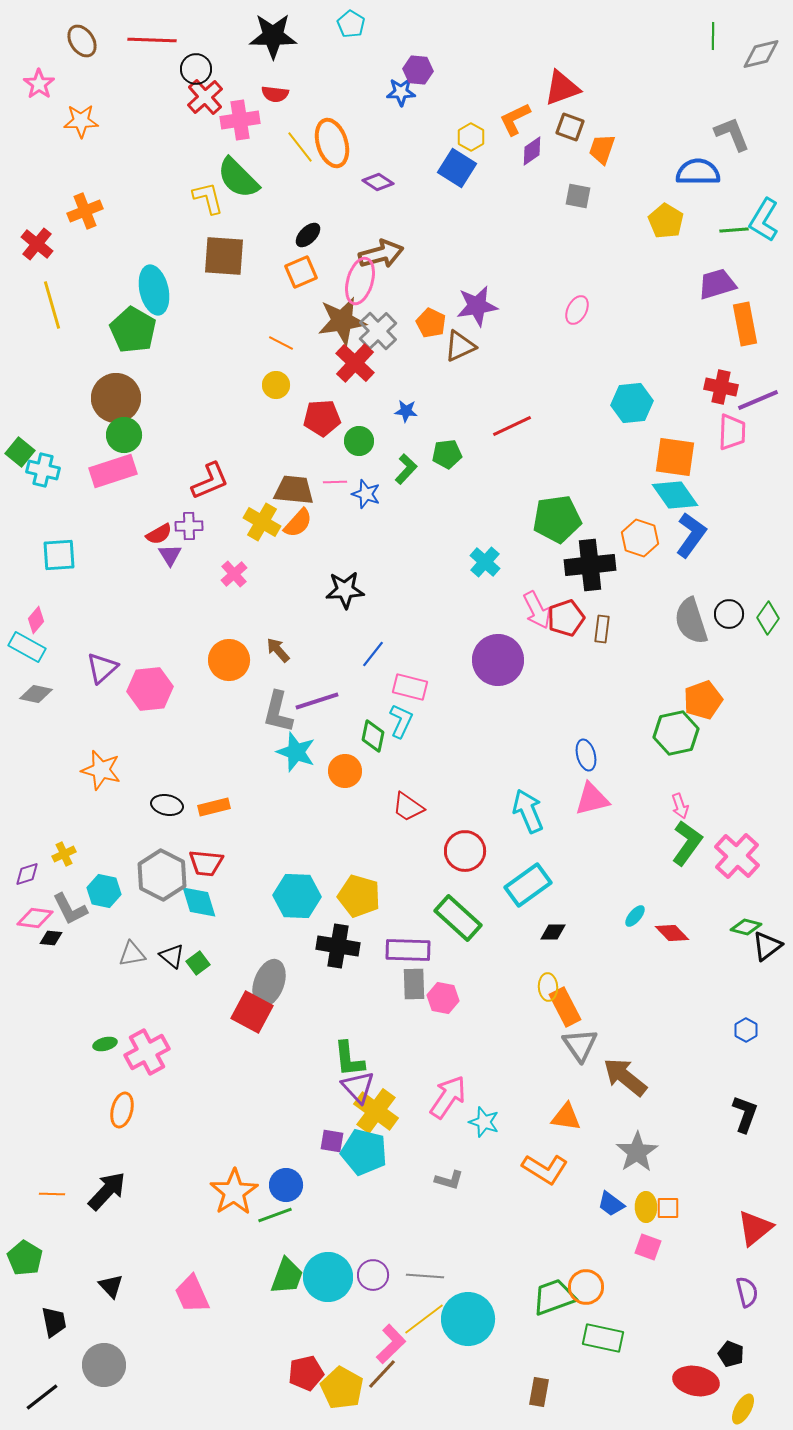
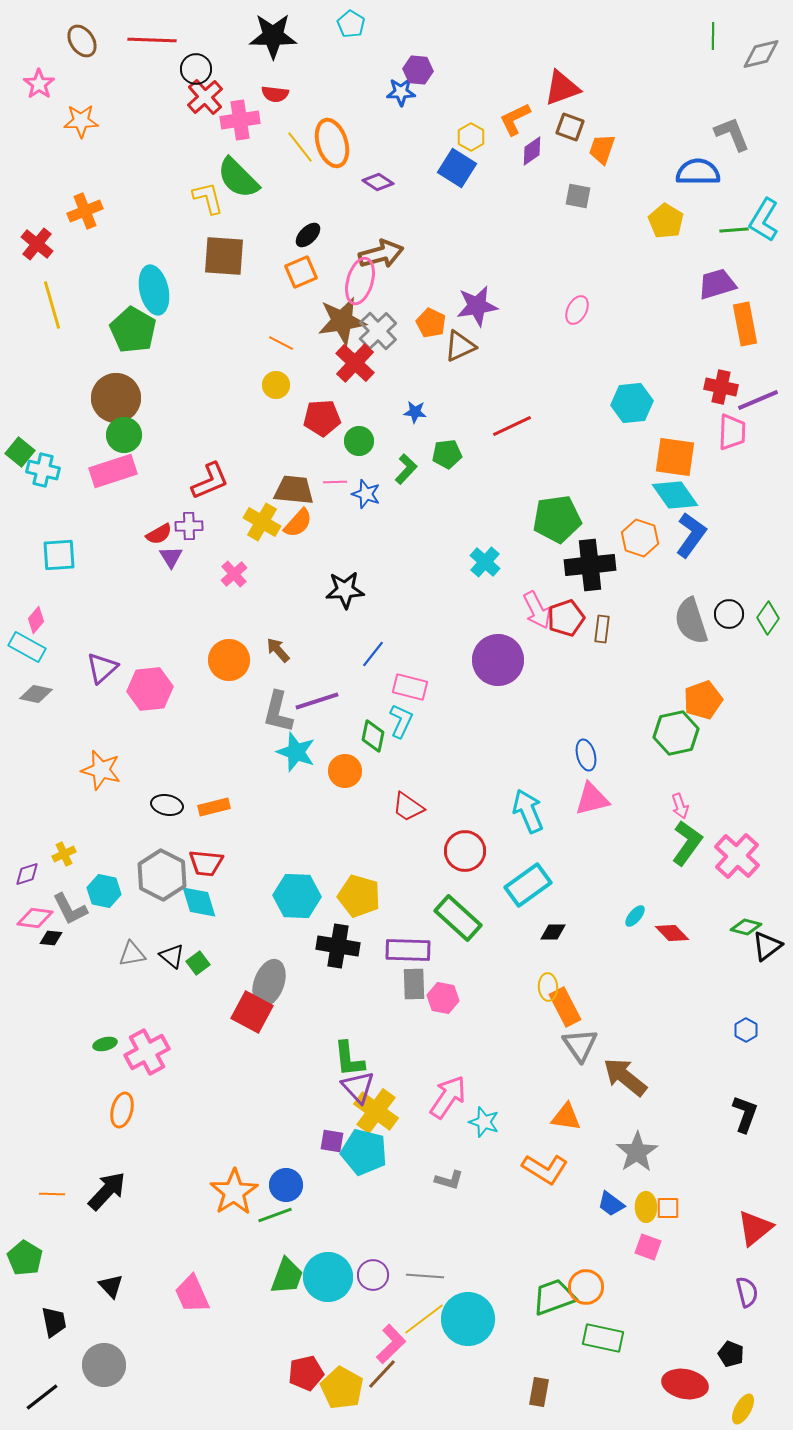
blue star at (406, 411): moved 9 px right, 1 px down
purple triangle at (170, 555): moved 1 px right, 2 px down
red ellipse at (696, 1381): moved 11 px left, 3 px down
